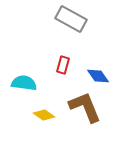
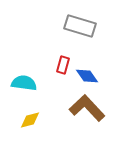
gray rectangle: moved 9 px right, 7 px down; rotated 12 degrees counterclockwise
blue diamond: moved 11 px left
brown L-shape: moved 2 px right, 1 px down; rotated 21 degrees counterclockwise
yellow diamond: moved 14 px left, 5 px down; rotated 50 degrees counterclockwise
